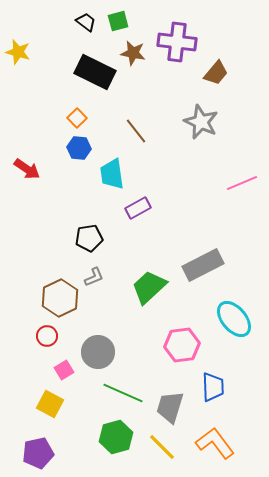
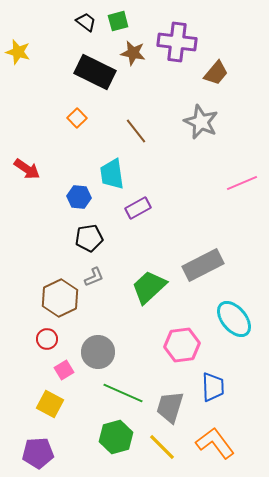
blue hexagon: moved 49 px down
red circle: moved 3 px down
purple pentagon: rotated 8 degrees clockwise
